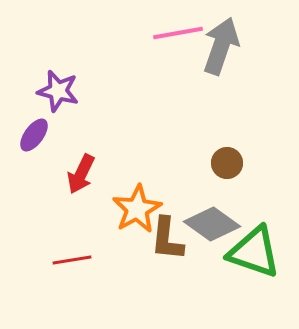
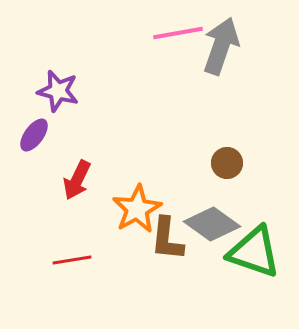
red arrow: moved 4 px left, 6 px down
